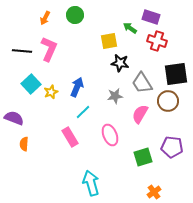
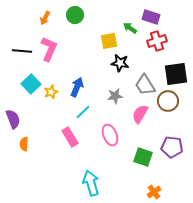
red cross: rotated 36 degrees counterclockwise
gray trapezoid: moved 3 px right, 2 px down
purple semicircle: moved 1 px left, 1 px down; rotated 48 degrees clockwise
green square: rotated 36 degrees clockwise
